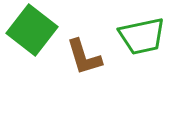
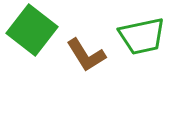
brown L-shape: moved 2 px right, 2 px up; rotated 15 degrees counterclockwise
